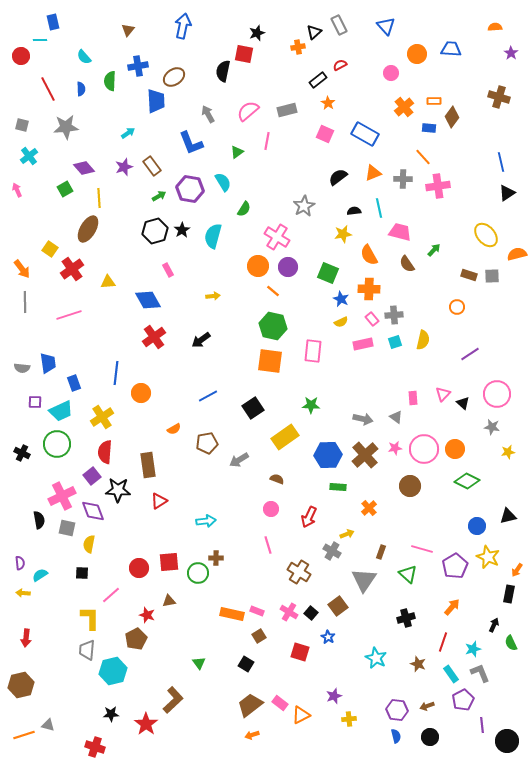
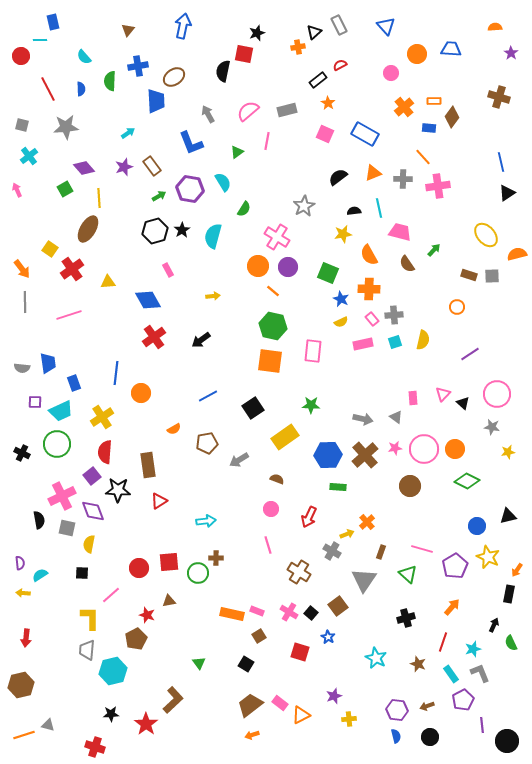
orange cross at (369, 508): moved 2 px left, 14 px down
